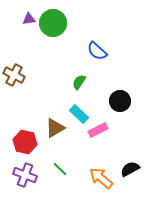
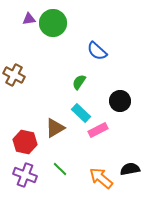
cyan rectangle: moved 2 px right, 1 px up
black semicircle: rotated 18 degrees clockwise
